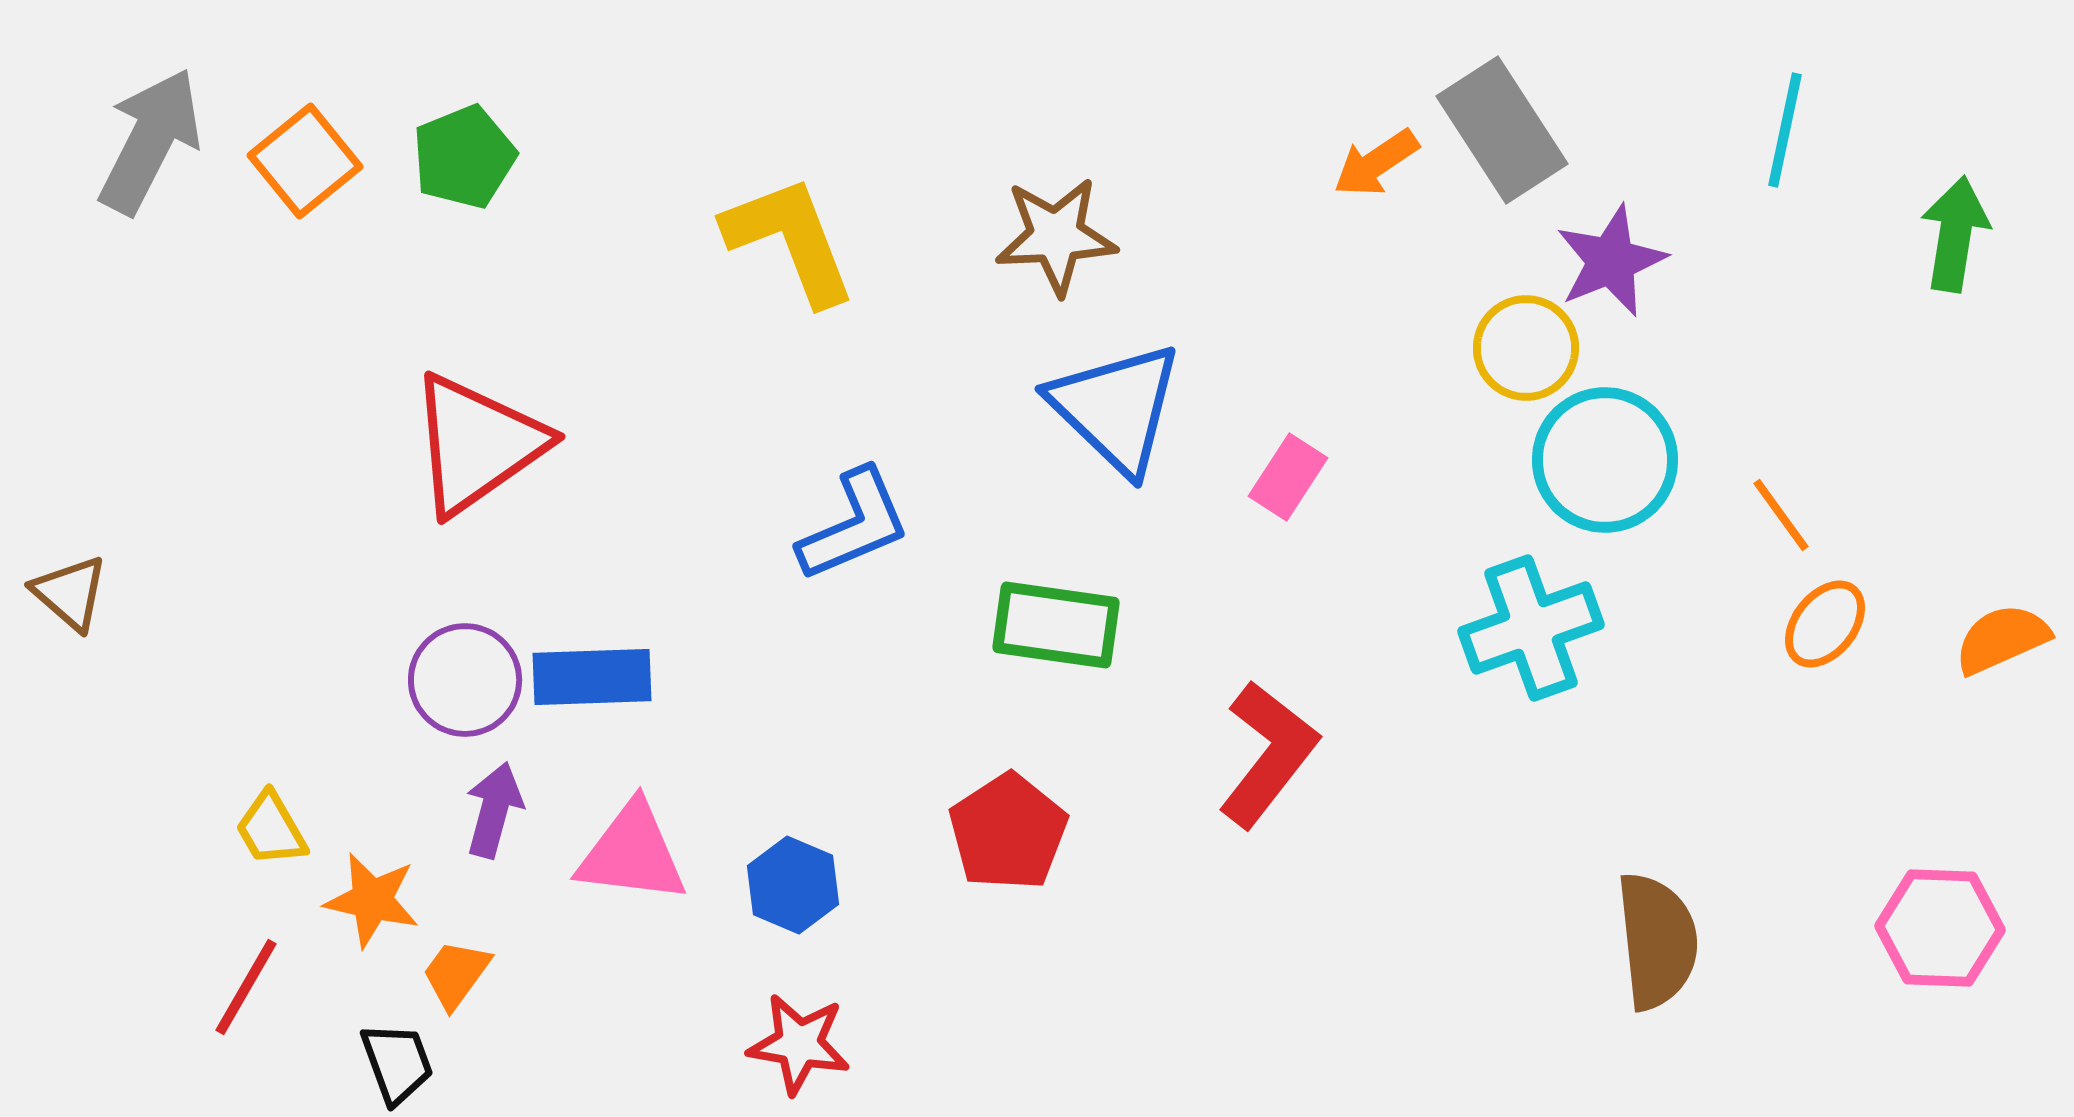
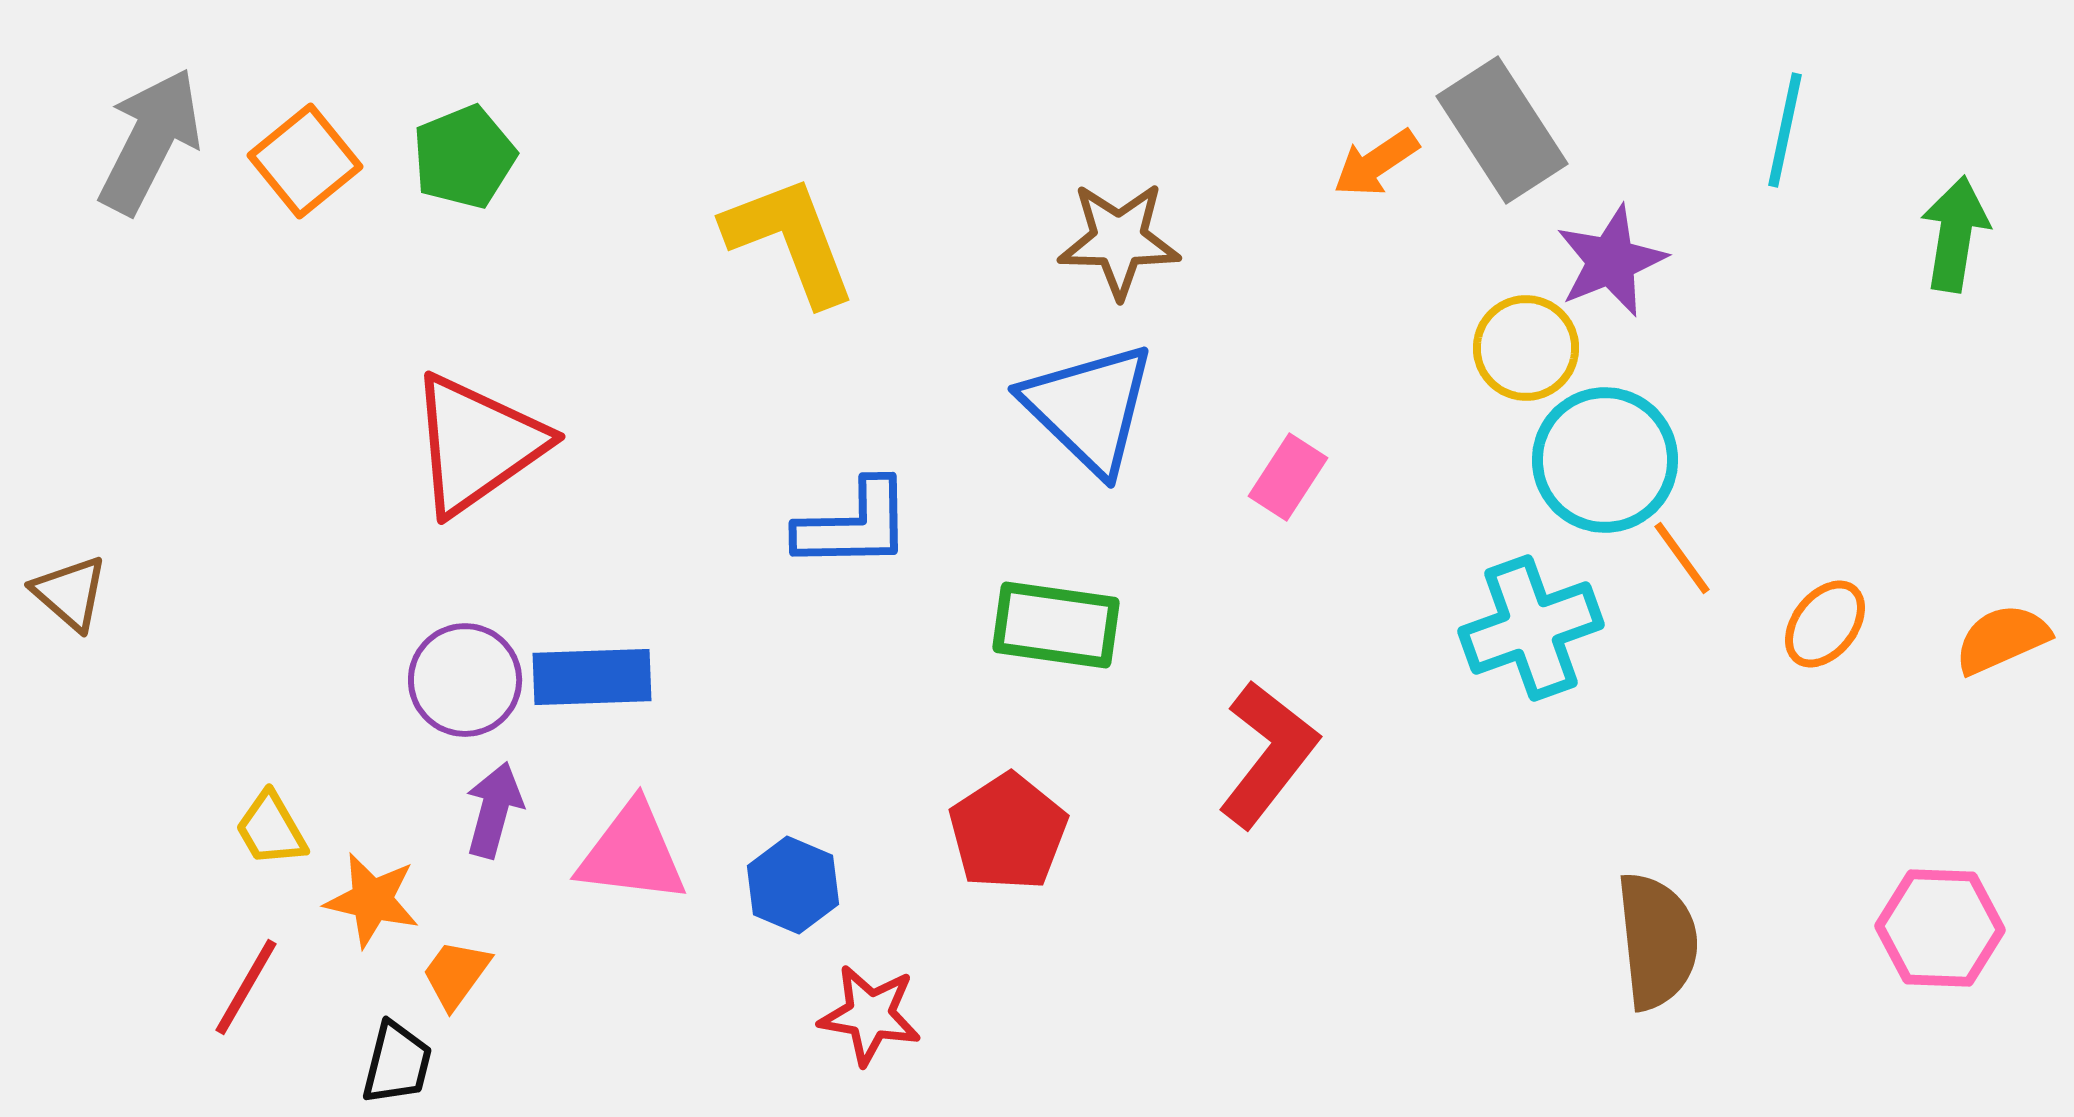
brown star: moved 63 px right, 4 px down; rotated 4 degrees clockwise
blue triangle: moved 27 px left
orange line: moved 99 px left, 43 px down
blue L-shape: rotated 22 degrees clockwise
red star: moved 71 px right, 29 px up
black trapezoid: rotated 34 degrees clockwise
